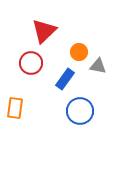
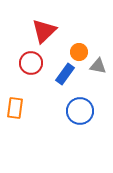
blue rectangle: moved 5 px up
